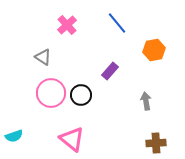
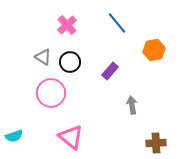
black circle: moved 11 px left, 33 px up
gray arrow: moved 14 px left, 4 px down
pink triangle: moved 1 px left, 2 px up
